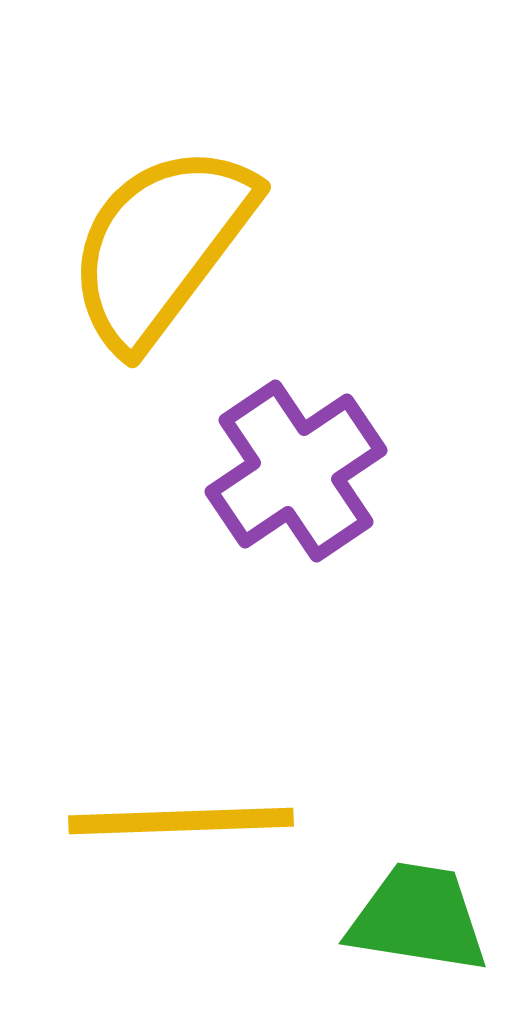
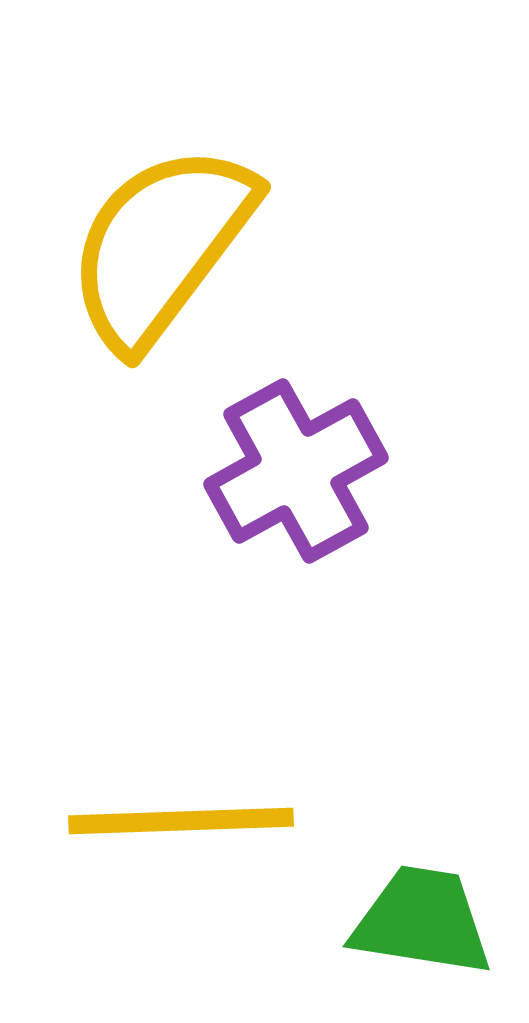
purple cross: rotated 5 degrees clockwise
green trapezoid: moved 4 px right, 3 px down
